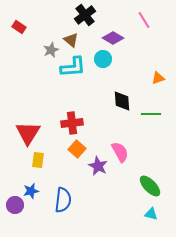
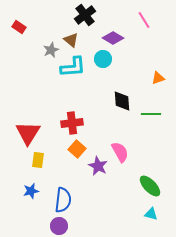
purple circle: moved 44 px right, 21 px down
